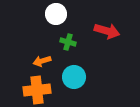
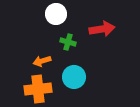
red arrow: moved 5 px left, 2 px up; rotated 25 degrees counterclockwise
orange cross: moved 1 px right, 1 px up
